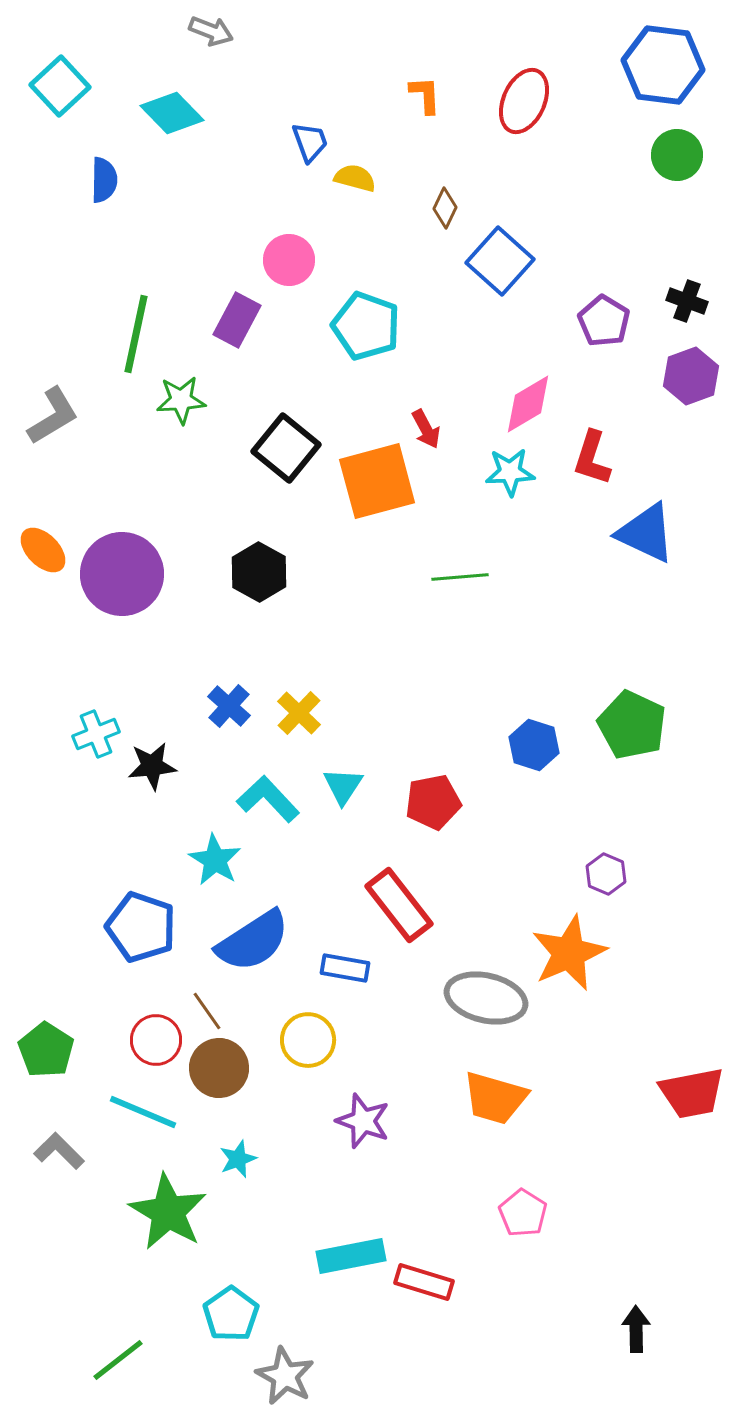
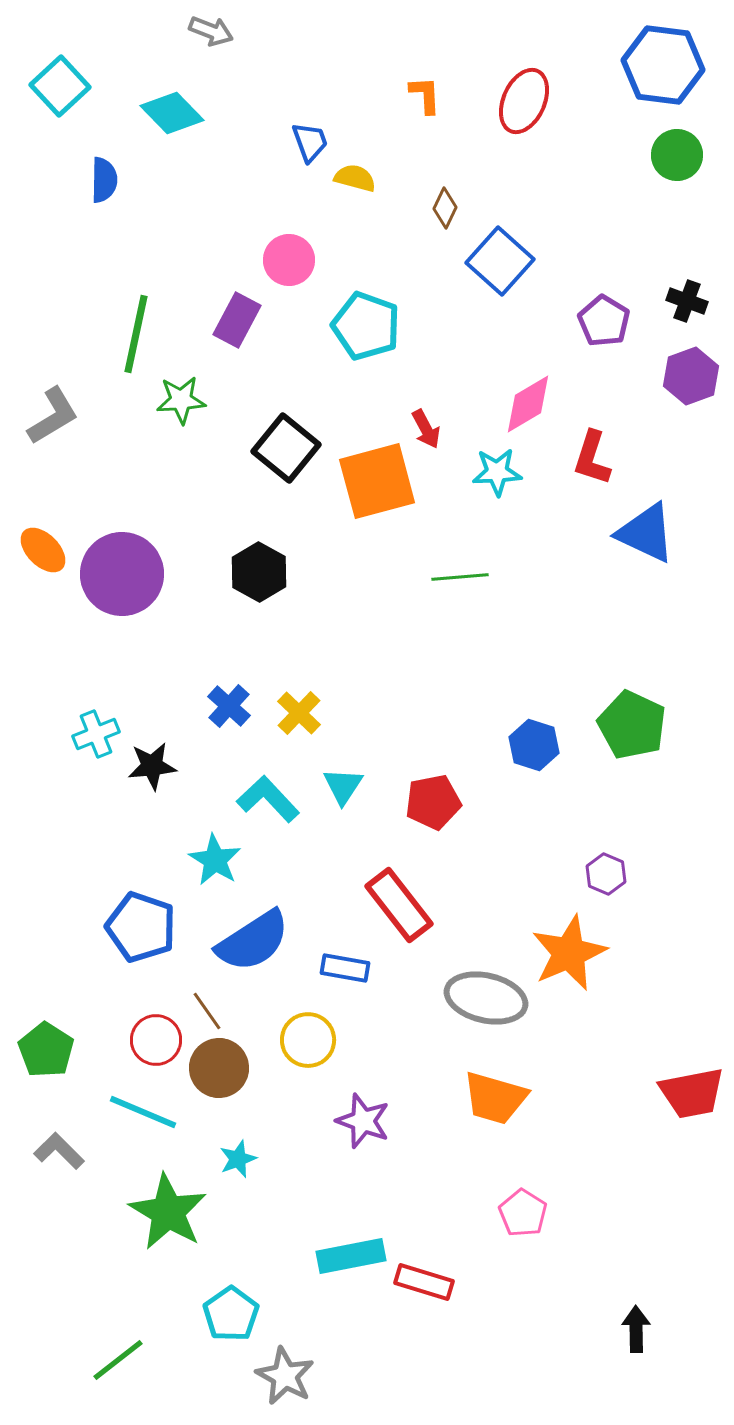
cyan star at (510, 472): moved 13 px left
